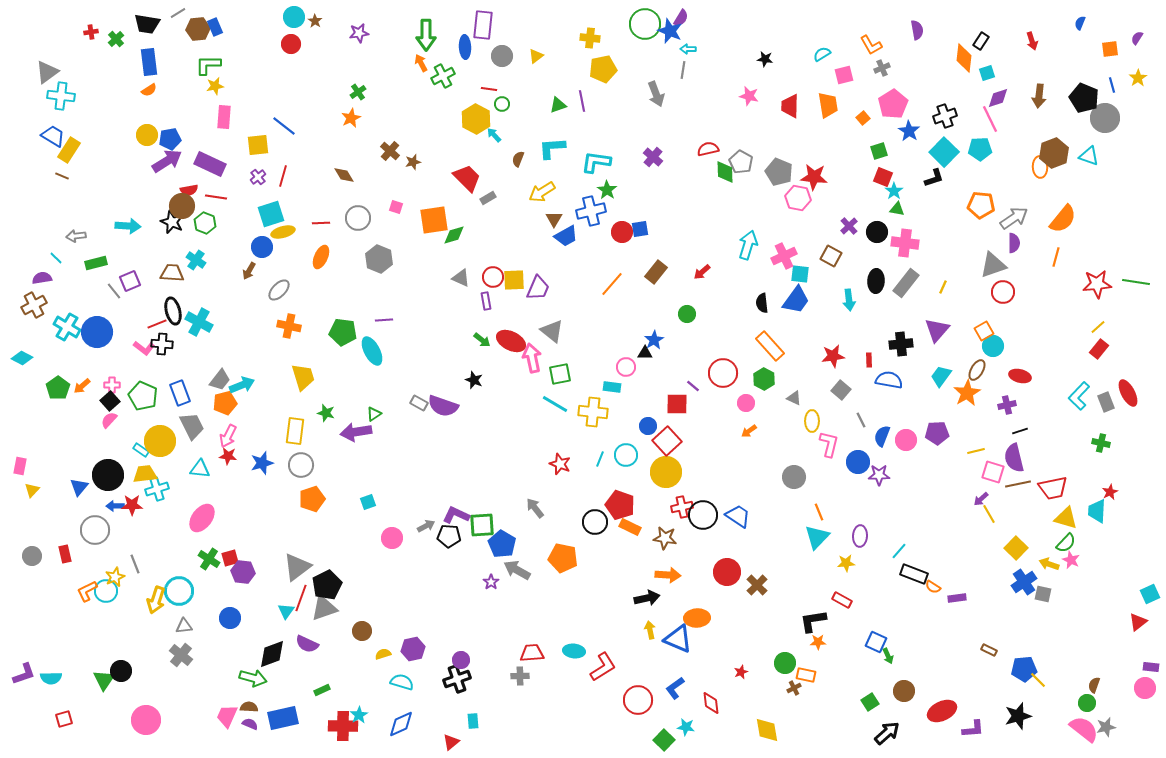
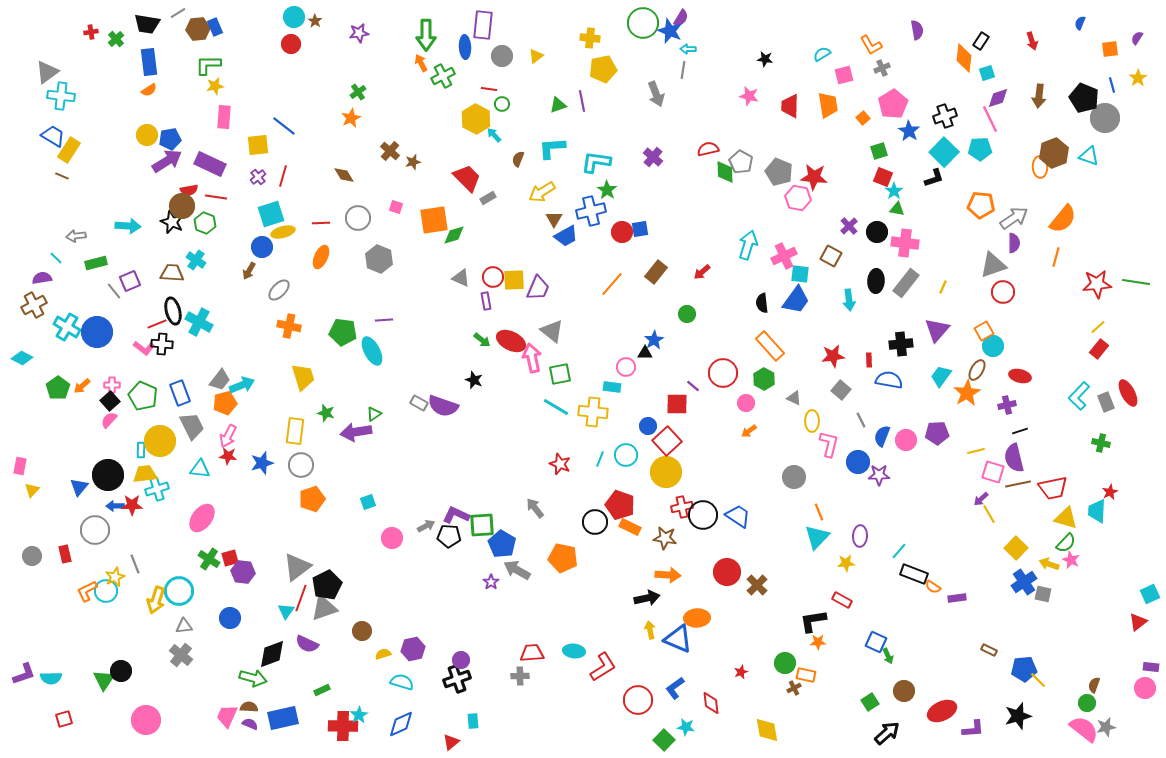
green circle at (645, 24): moved 2 px left, 1 px up
cyan line at (555, 404): moved 1 px right, 3 px down
cyan rectangle at (141, 450): rotated 56 degrees clockwise
